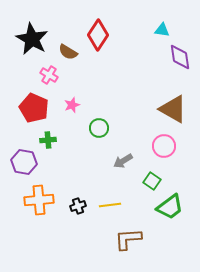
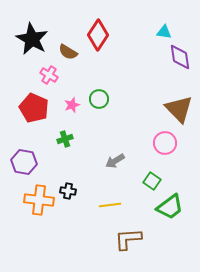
cyan triangle: moved 2 px right, 2 px down
brown triangle: moved 6 px right; rotated 16 degrees clockwise
green circle: moved 29 px up
green cross: moved 17 px right, 1 px up; rotated 14 degrees counterclockwise
pink circle: moved 1 px right, 3 px up
gray arrow: moved 8 px left
orange cross: rotated 12 degrees clockwise
black cross: moved 10 px left, 15 px up; rotated 28 degrees clockwise
